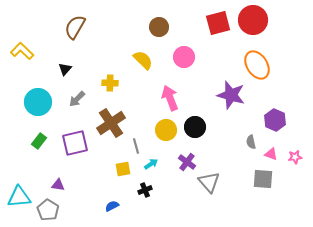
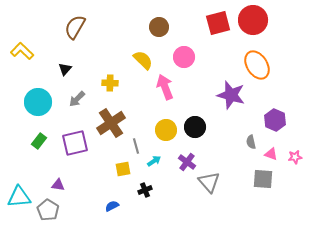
pink arrow: moved 5 px left, 11 px up
cyan arrow: moved 3 px right, 3 px up
